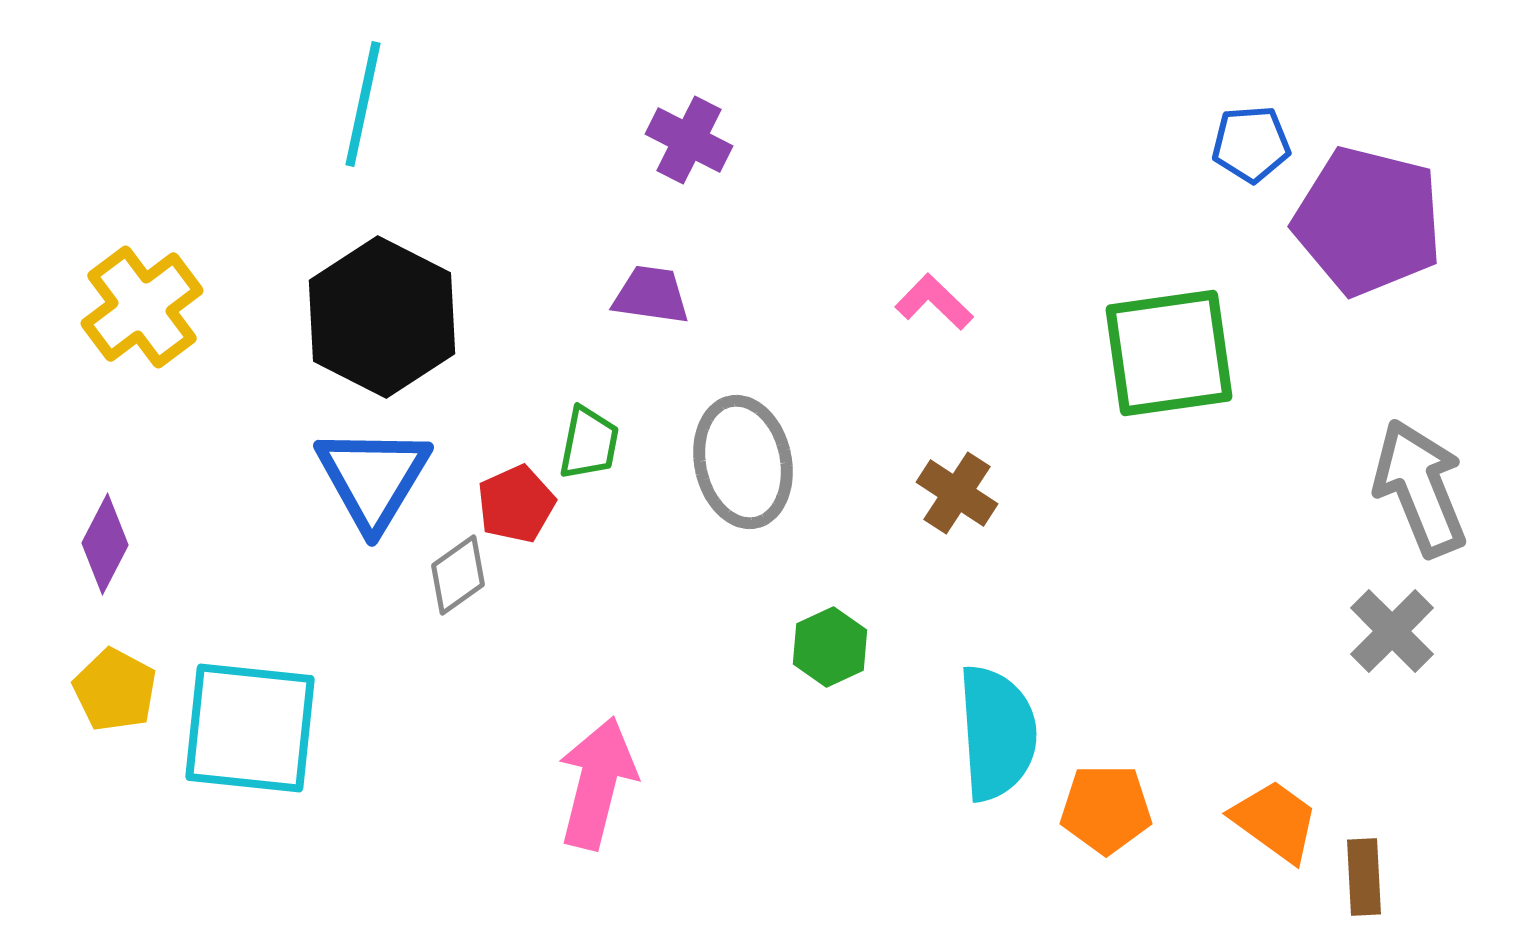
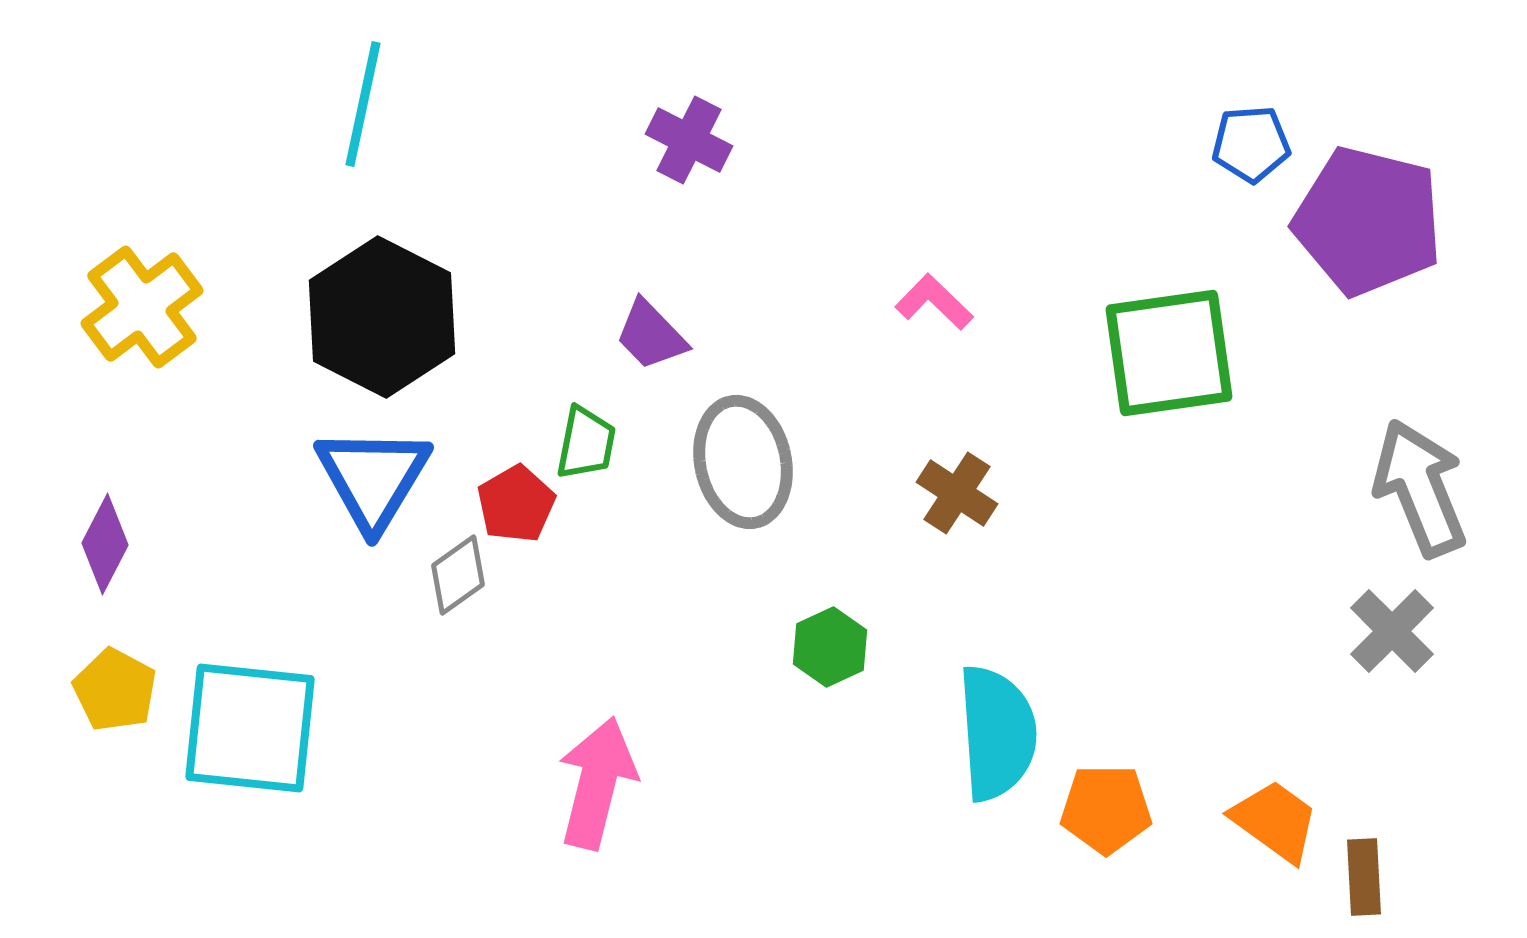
purple trapezoid: moved 40 px down; rotated 142 degrees counterclockwise
green trapezoid: moved 3 px left
red pentagon: rotated 6 degrees counterclockwise
